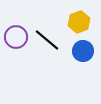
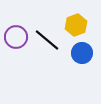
yellow hexagon: moved 3 px left, 3 px down
blue circle: moved 1 px left, 2 px down
